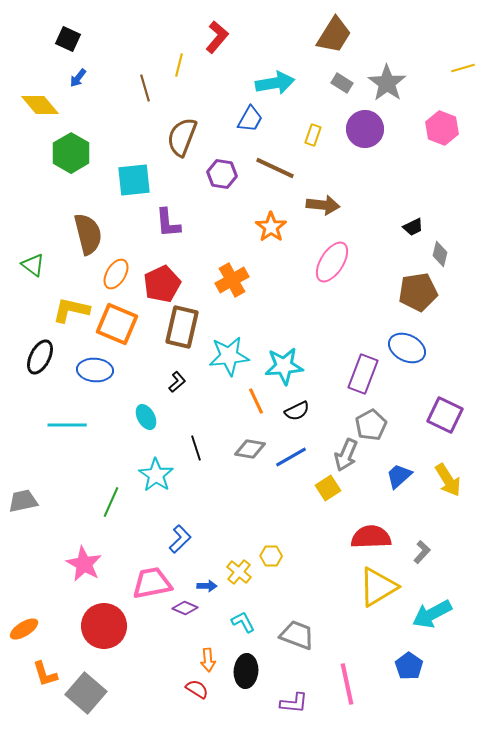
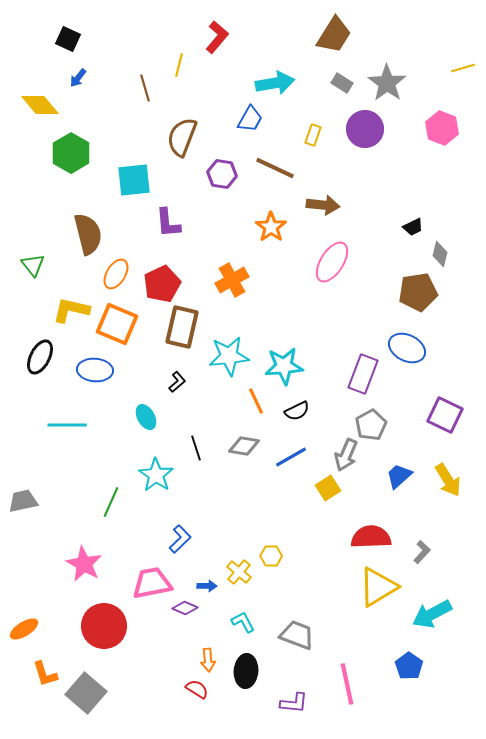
green triangle at (33, 265): rotated 15 degrees clockwise
gray diamond at (250, 449): moved 6 px left, 3 px up
